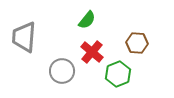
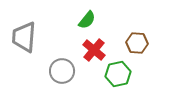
red cross: moved 2 px right, 2 px up
green hexagon: rotated 10 degrees clockwise
